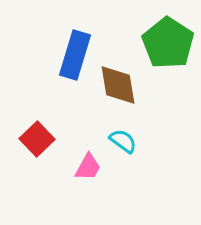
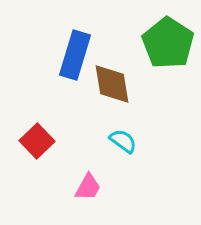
brown diamond: moved 6 px left, 1 px up
red square: moved 2 px down
pink trapezoid: moved 20 px down
